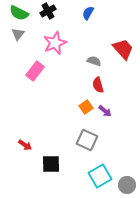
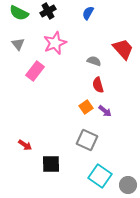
gray triangle: moved 10 px down; rotated 16 degrees counterclockwise
cyan square: rotated 25 degrees counterclockwise
gray circle: moved 1 px right
